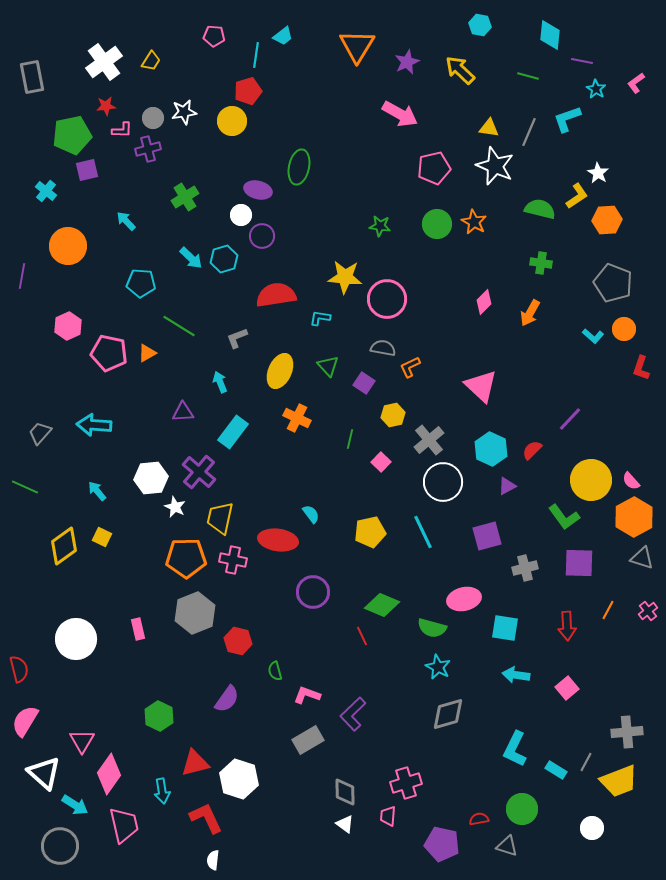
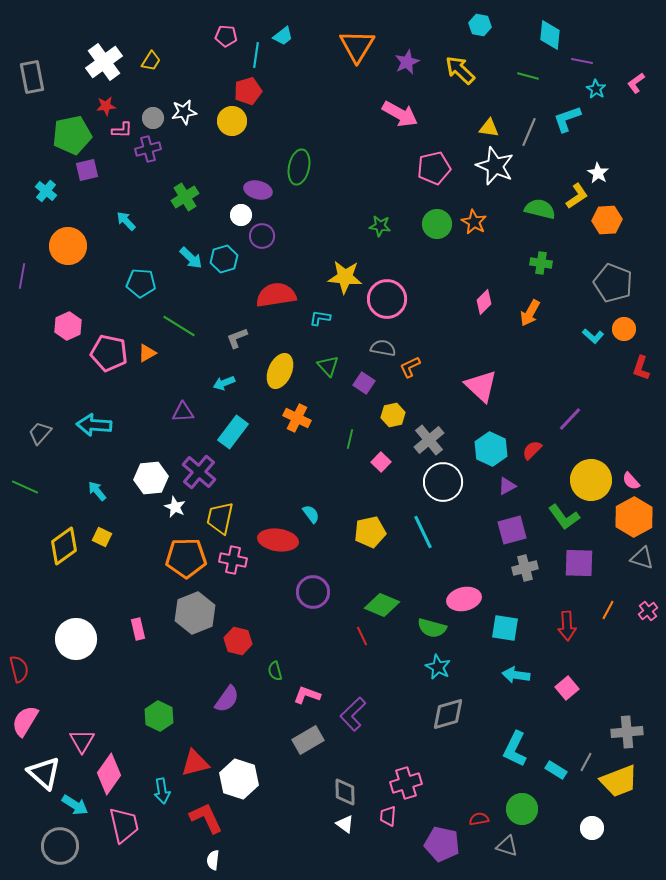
pink pentagon at (214, 36): moved 12 px right
cyan arrow at (220, 382): moved 4 px right, 1 px down; rotated 90 degrees counterclockwise
purple square at (487, 536): moved 25 px right, 6 px up
